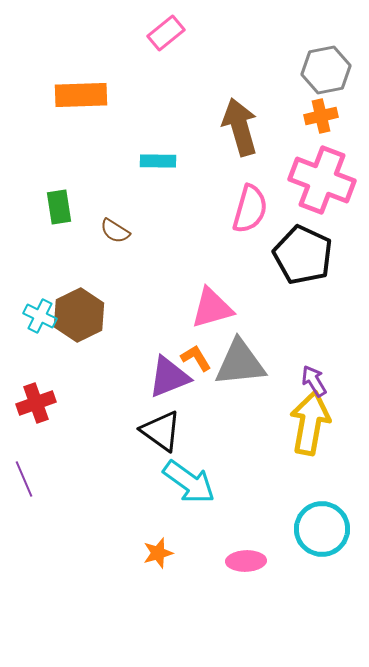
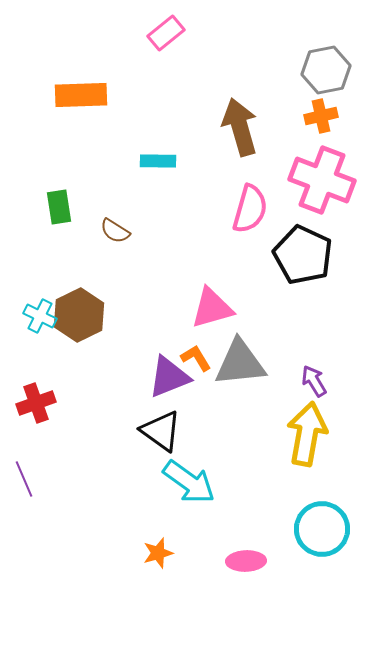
yellow arrow: moved 3 px left, 11 px down
